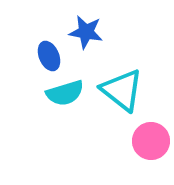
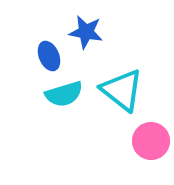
cyan semicircle: moved 1 px left, 1 px down
